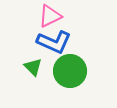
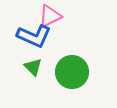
blue L-shape: moved 20 px left, 6 px up
green circle: moved 2 px right, 1 px down
